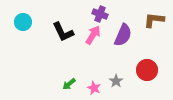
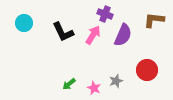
purple cross: moved 5 px right
cyan circle: moved 1 px right, 1 px down
gray star: rotated 16 degrees clockwise
